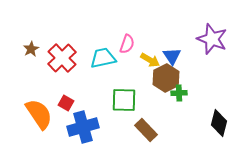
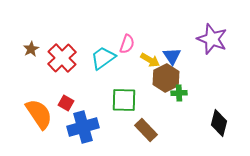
cyan trapezoid: rotated 24 degrees counterclockwise
